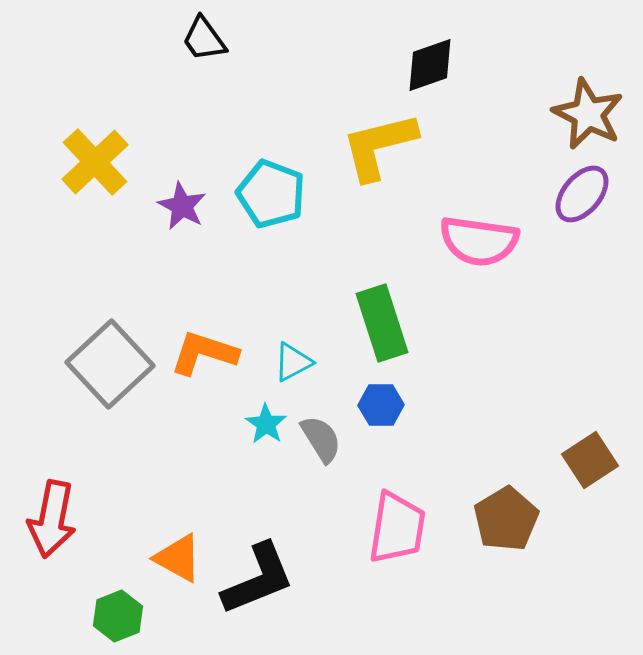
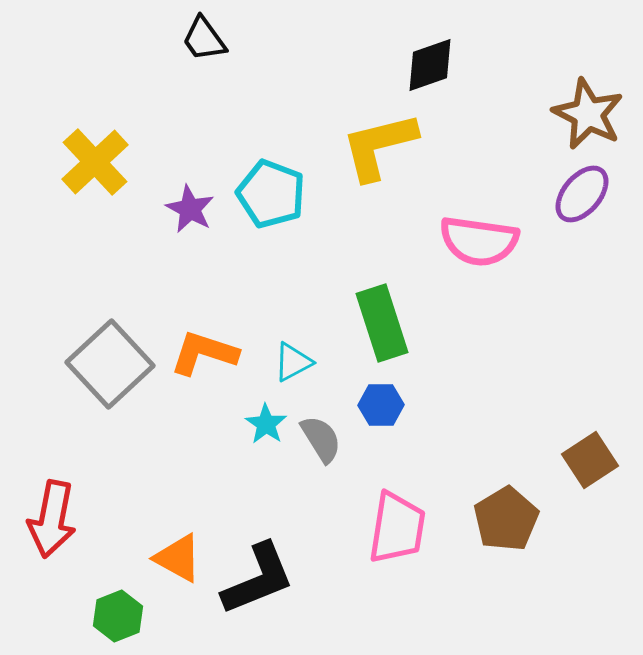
purple star: moved 8 px right, 3 px down
